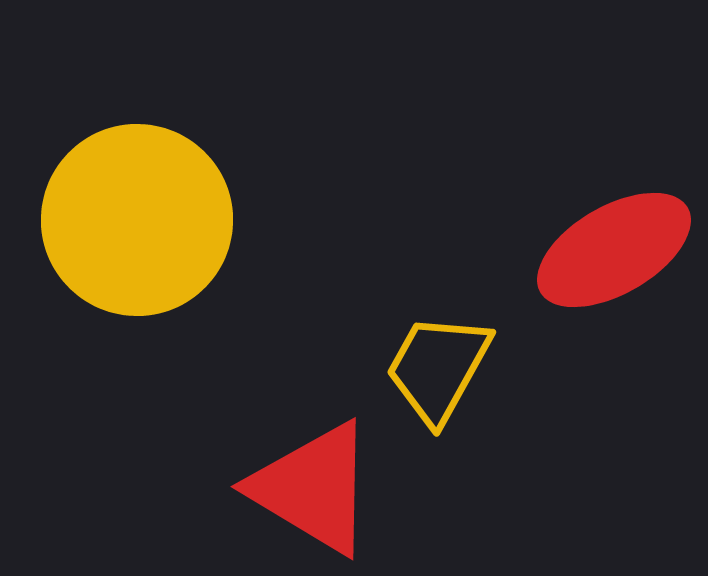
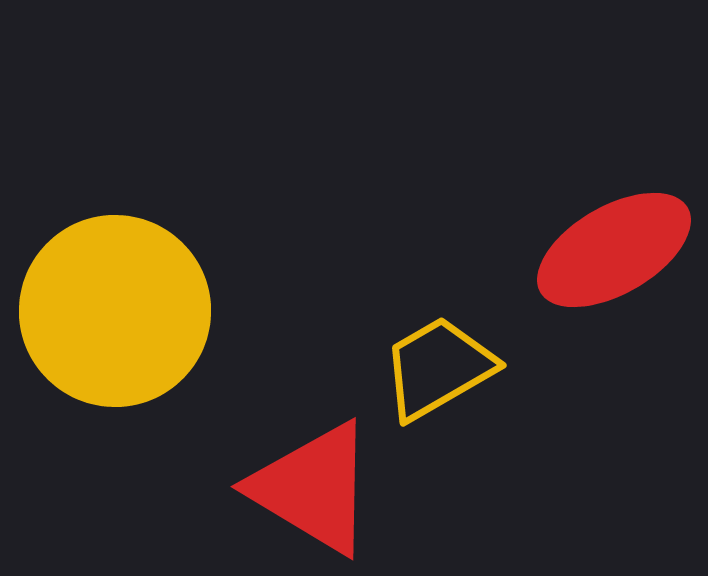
yellow circle: moved 22 px left, 91 px down
yellow trapezoid: rotated 31 degrees clockwise
